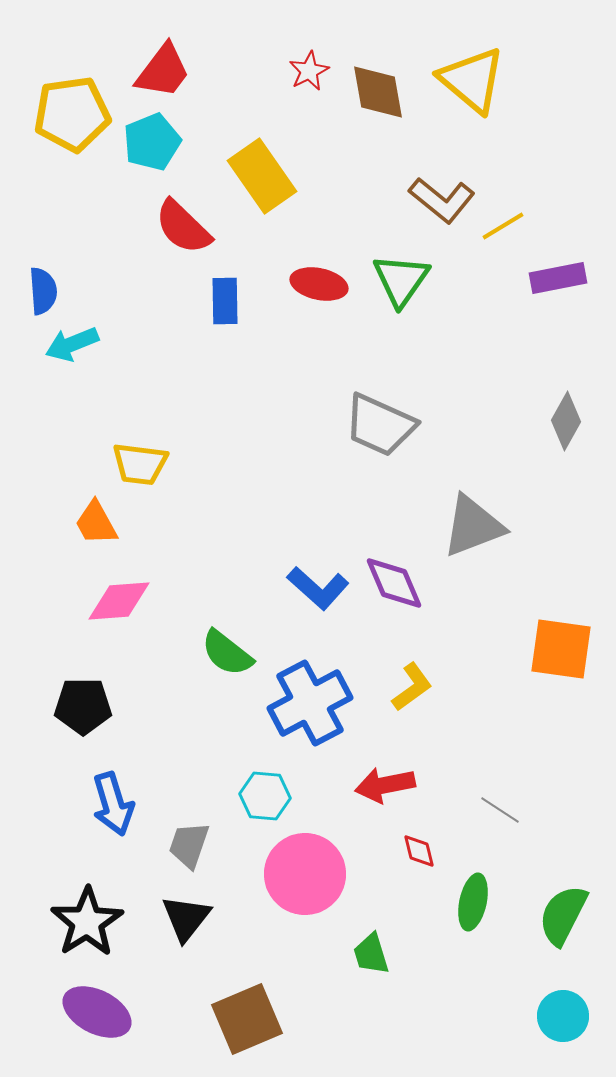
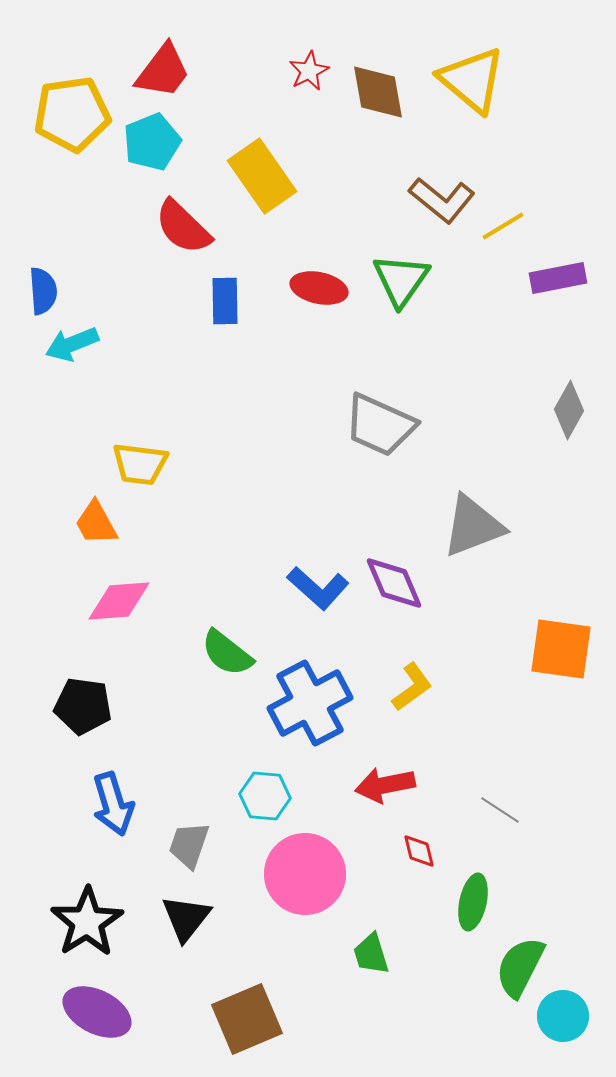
red ellipse at (319, 284): moved 4 px down
gray diamond at (566, 421): moved 3 px right, 11 px up
black pentagon at (83, 706): rotated 8 degrees clockwise
green semicircle at (563, 915): moved 43 px left, 52 px down
